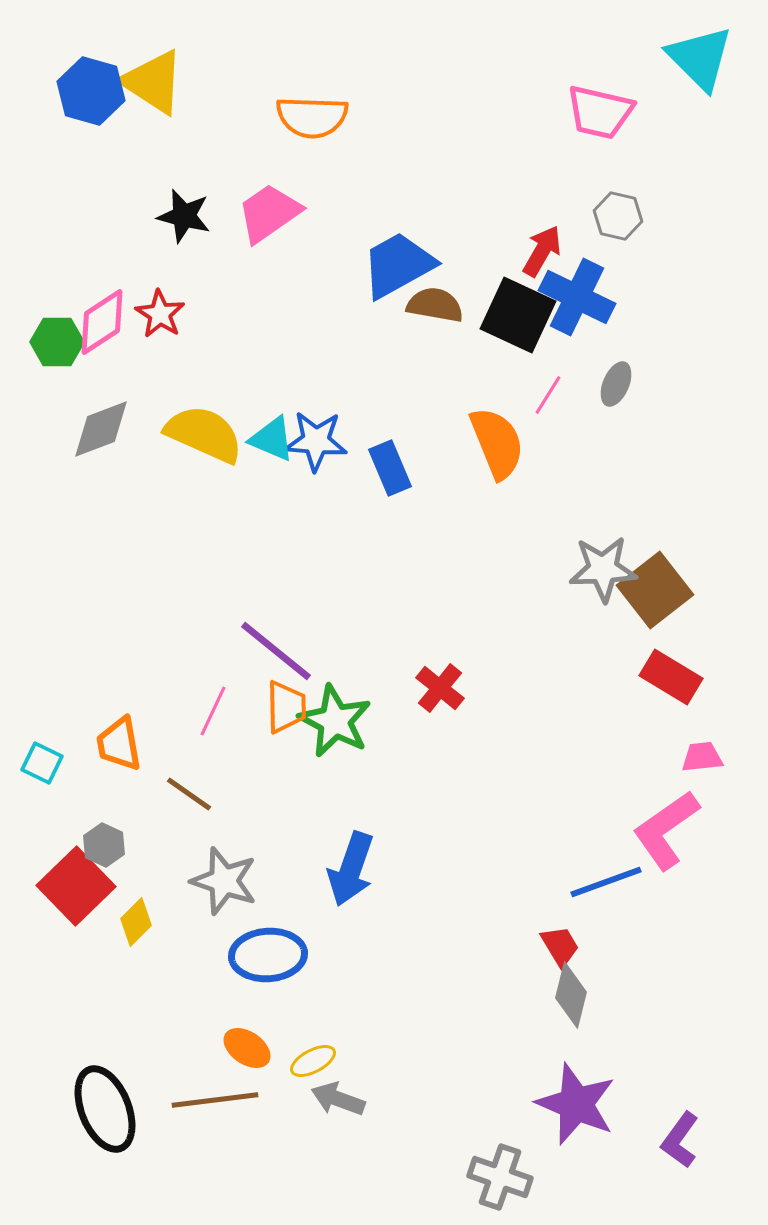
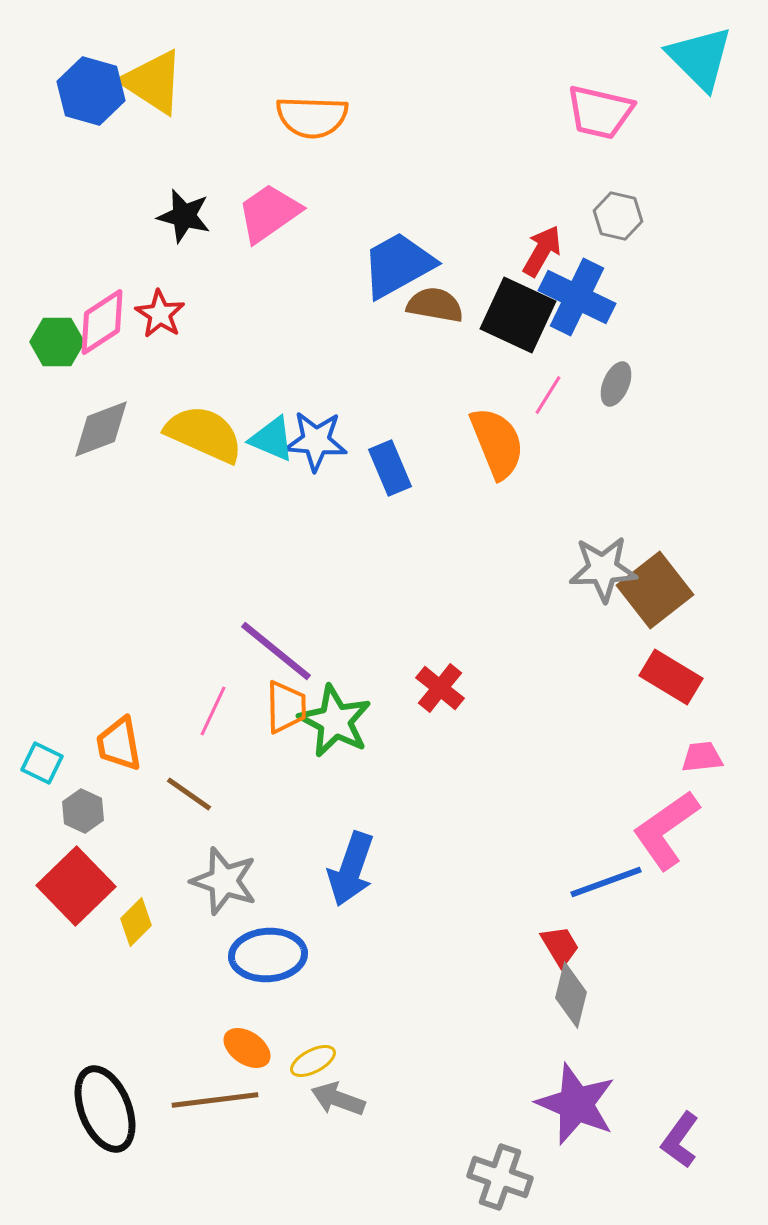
gray hexagon at (104, 845): moved 21 px left, 34 px up
